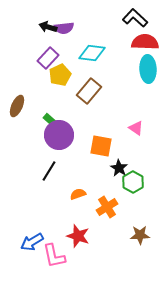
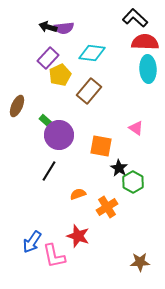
green rectangle: moved 4 px left, 1 px down
brown star: moved 27 px down
blue arrow: rotated 25 degrees counterclockwise
